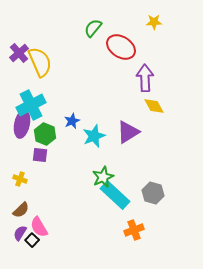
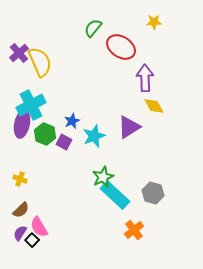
purple triangle: moved 1 px right, 5 px up
purple square: moved 24 px right, 13 px up; rotated 21 degrees clockwise
orange cross: rotated 18 degrees counterclockwise
